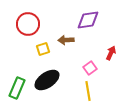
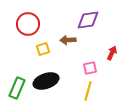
brown arrow: moved 2 px right
red arrow: moved 1 px right
pink square: rotated 24 degrees clockwise
black ellipse: moved 1 px left, 1 px down; rotated 15 degrees clockwise
yellow line: rotated 24 degrees clockwise
